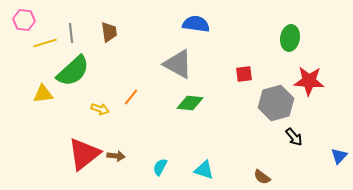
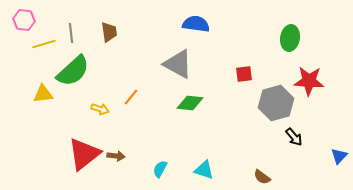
yellow line: moved 1 px left, 1 px down
cyan semicircle: moved 2 px down
